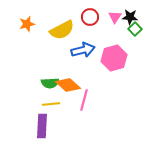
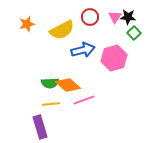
black star: moved 2 px left
green square: moved 1 px left, 4 px down
pink line: rotated 55 degrees clockwise
purple rectangle: moved 2 px left, 1 px down; rotated 20 degrees counterclockwise
